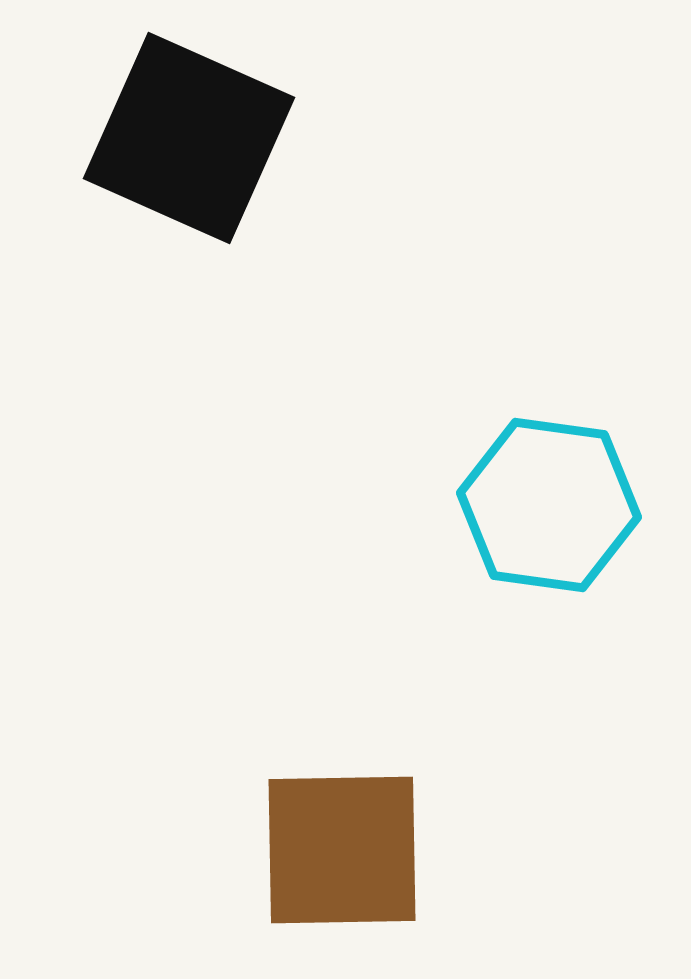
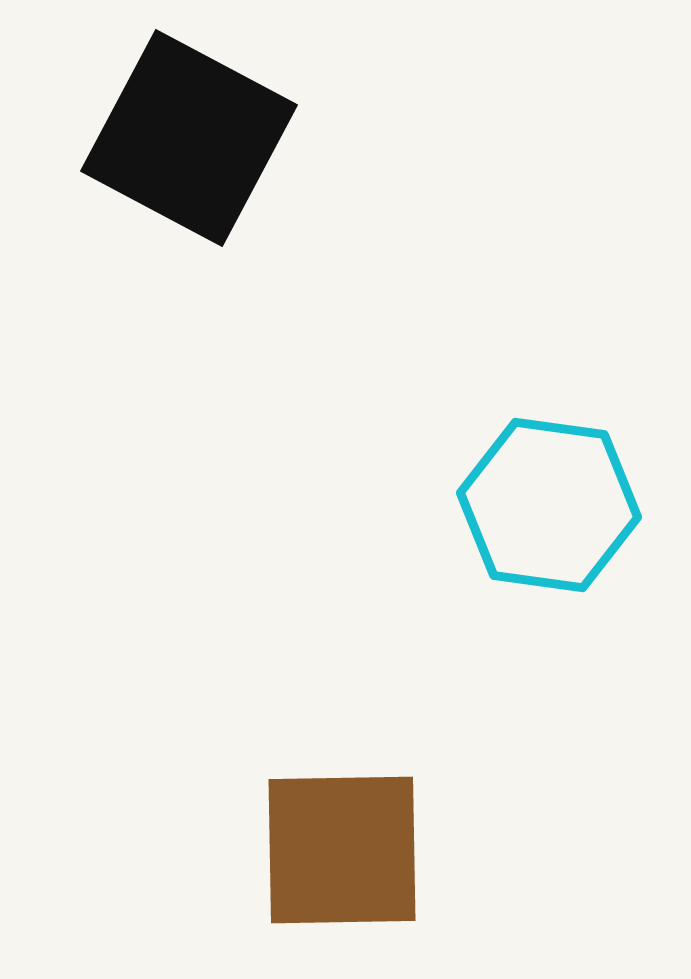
black square: rotated 4 degrees clockwise
